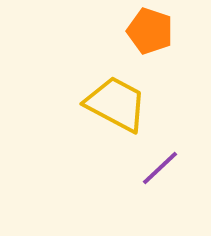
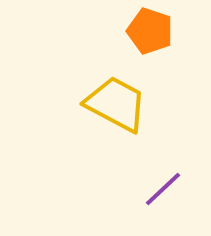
purple line: moved 3 px right, 21 px down
